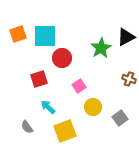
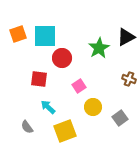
green star: moved 2 px left
red square: rotated 24 degrees clockwise
